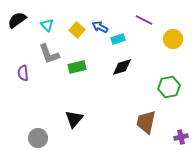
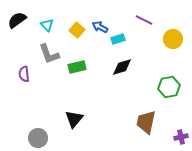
purple semicircle: moved 1 px right, 1 px down
